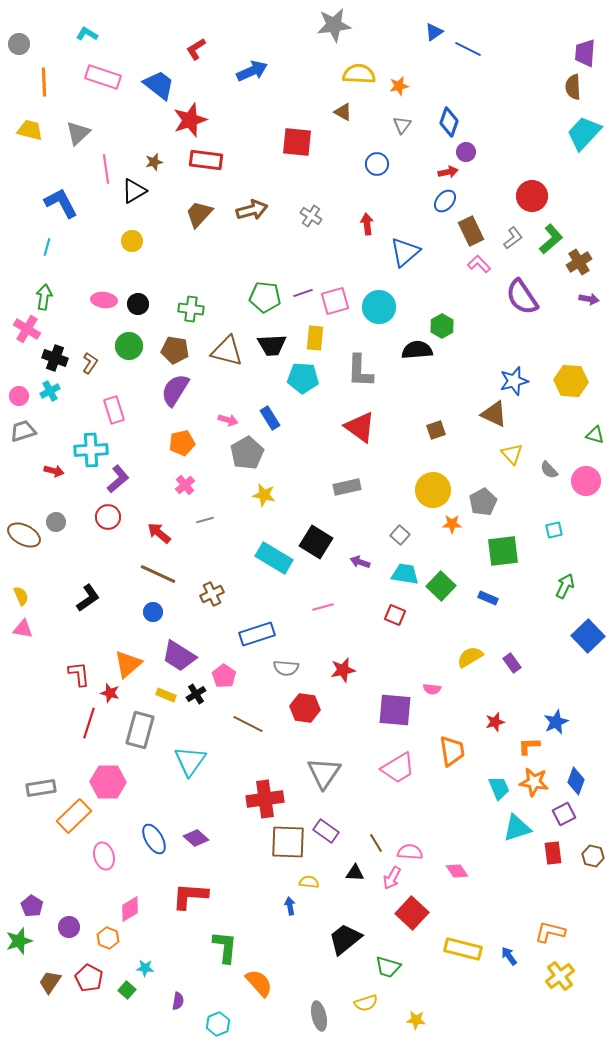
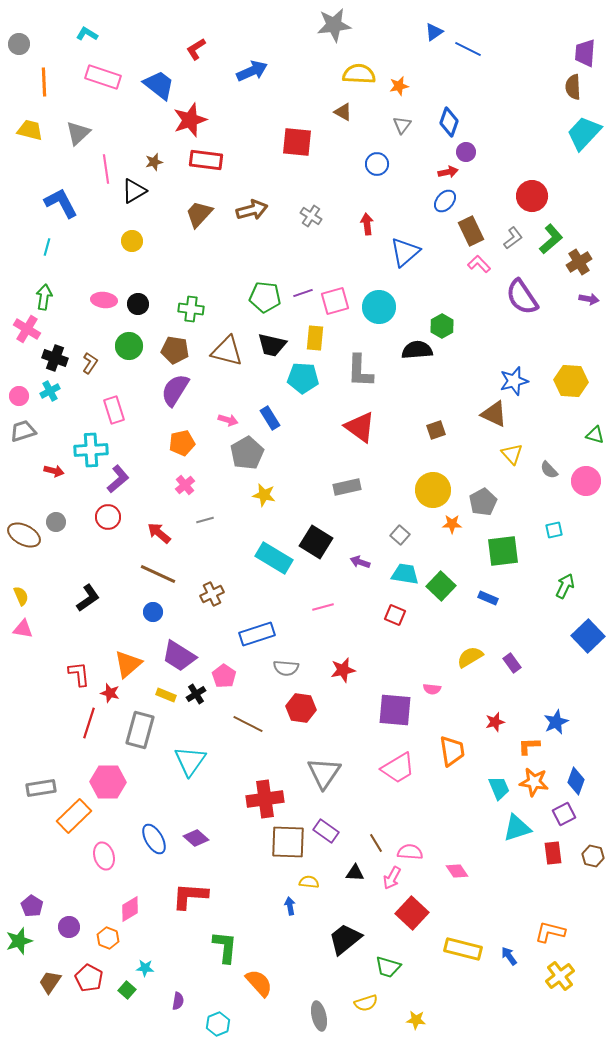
black trapezoid at (272, 345): rotated 16 degrees clockwise
red hexagon at (305, 708): moved 4 px left
